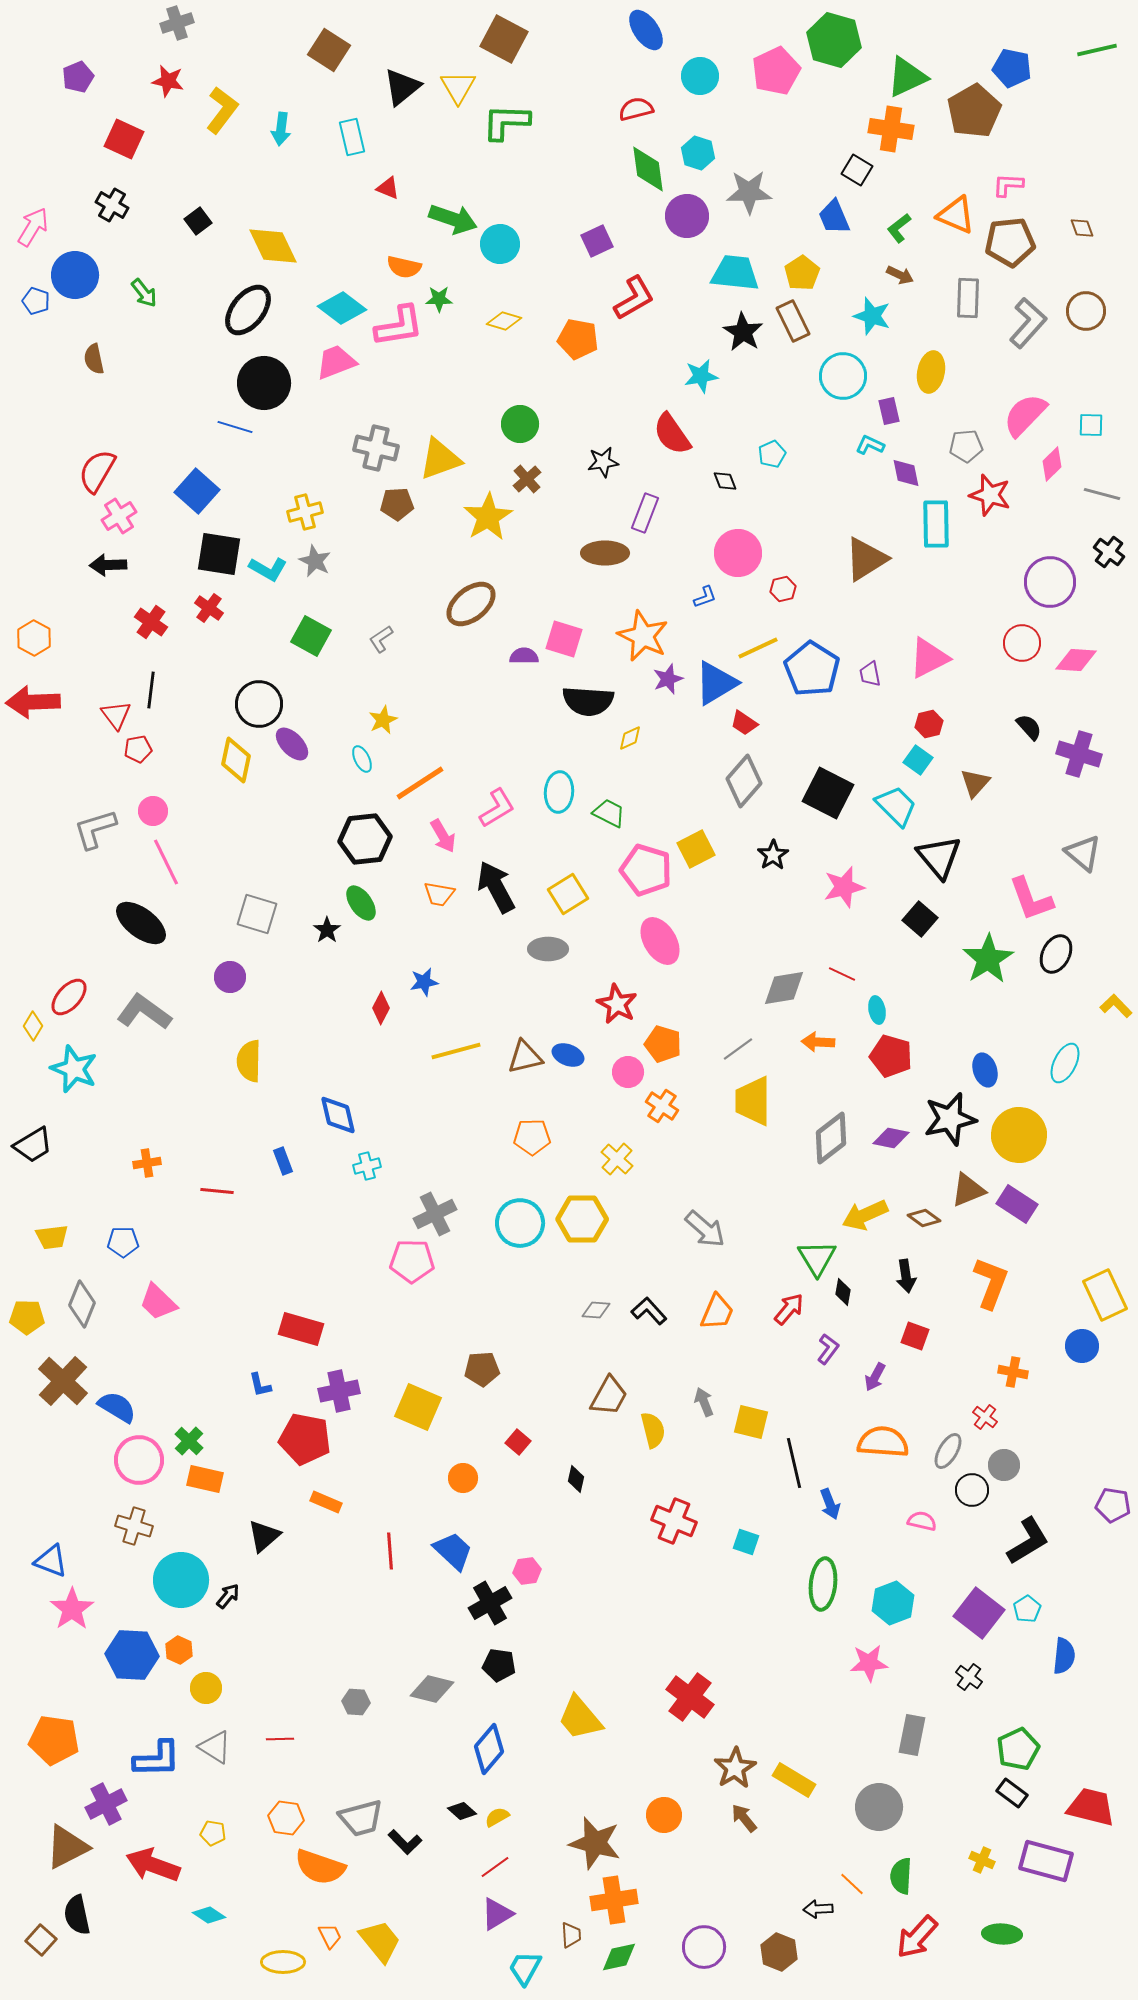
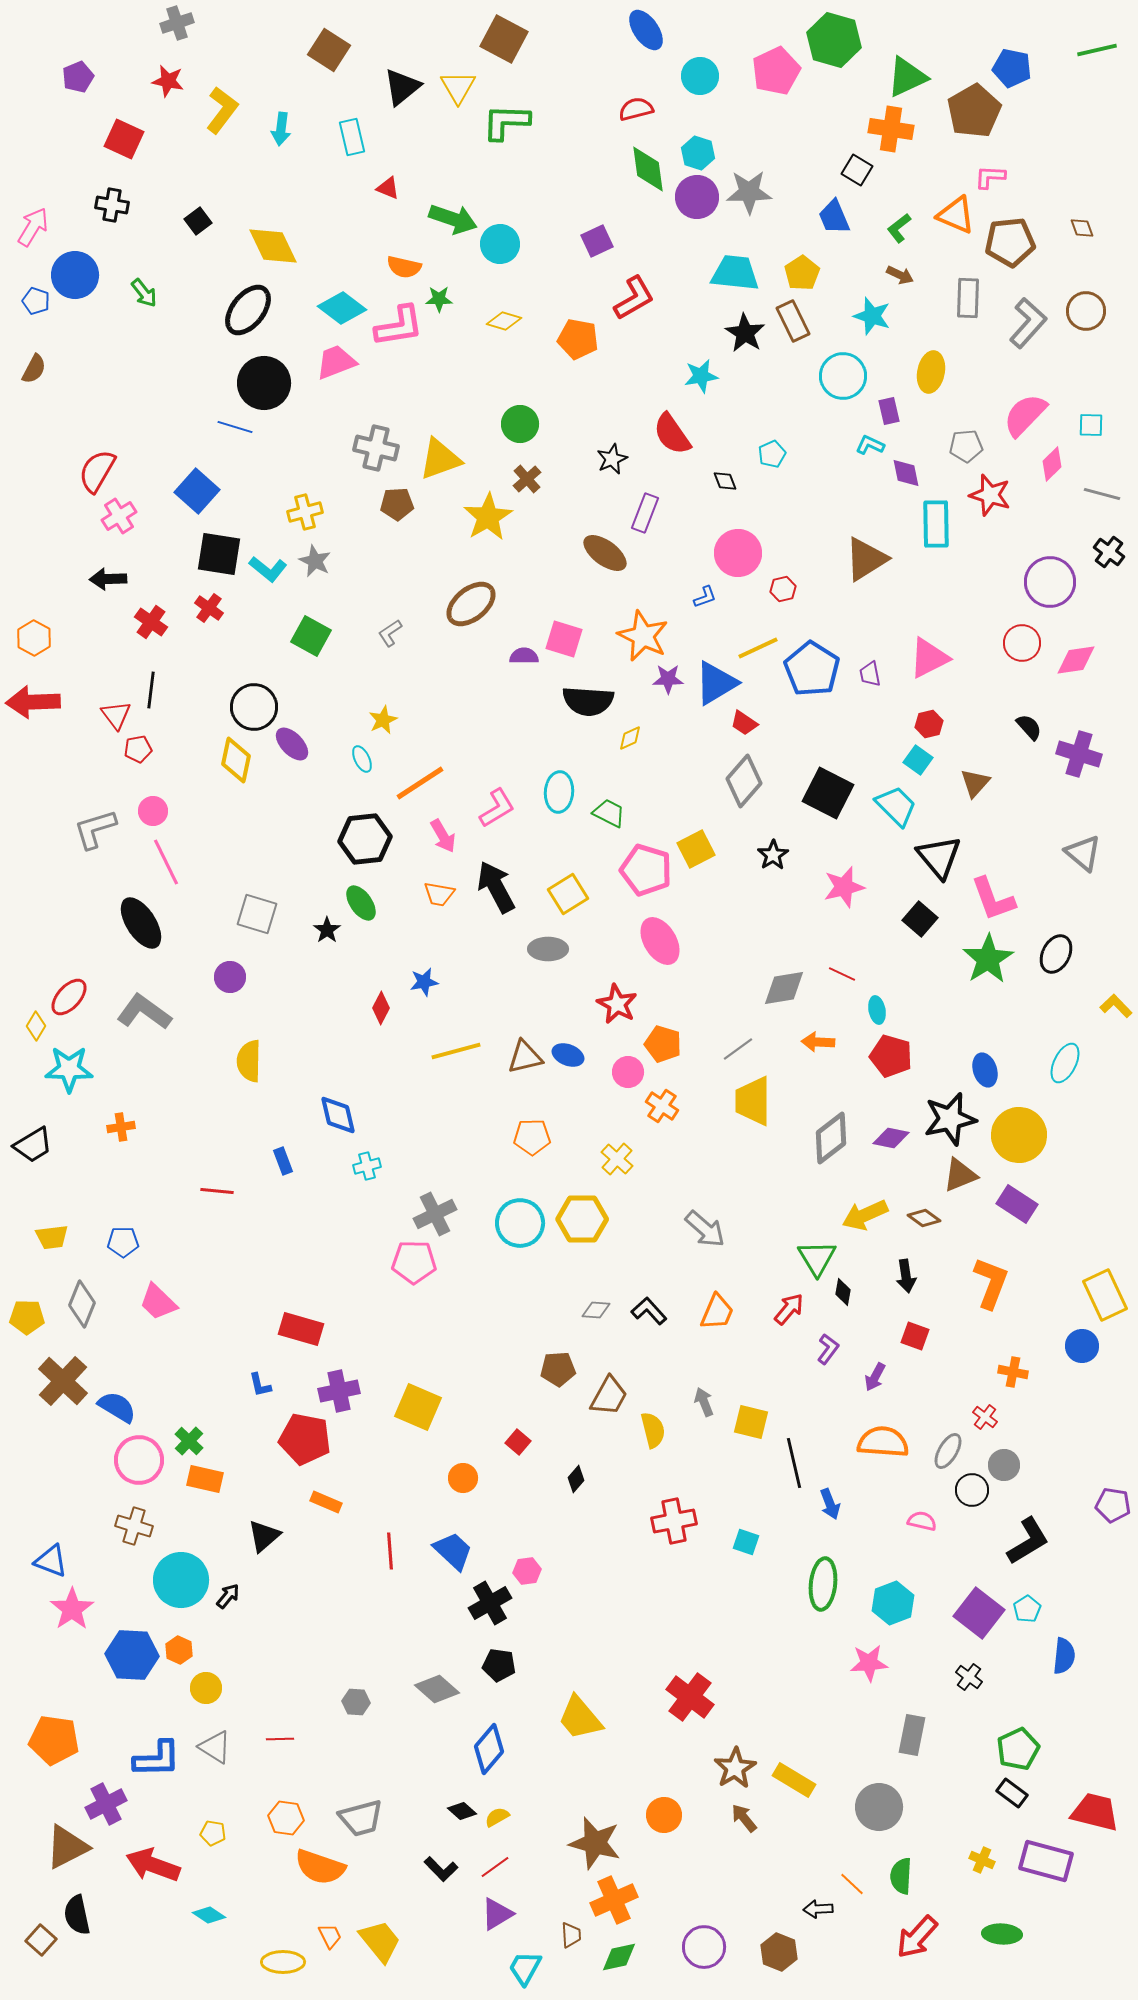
pink L-shape at (1008, 185): moved 18 px left, 8 px up
black cross at (112, 205): rotated 20 degrees counterclockwise
purple circle at (687, 216): moved 10 px right, 19 px up
black star at (743, 332): moved 2 px right, 1 px down
brown semicircle at (94, 359): moved 60 px left, 10 px down; rotated 140 degrees counterclockwise
black star at (603, 462): moved 9 px right, 3 px up; rotated 16 degrees counterclockwise
brown ellipse at (605, 553): rotated 36 degrees clockwise
black arrow at (108, 565): moved 14 px down
cyan L-shape at (268, 569): rotated 9 degrees clockwise
gray L-shape at (381, 639): moved 9 px right, 6 px up
pink diamond at (1076, 660): rotated 12 degrees counterclockwise
purple star at (668, 679): rotated 20 degrees clockwise
black circle at (259, 704): moved 5 px left, 3 px down
pink L-shape at (1031, 899): moved 38 px left
black ellipse at (141, 923): rotated 20 degrees clockwise
yellow diamond at (33, 1026): moved 3 px right
cyan star at (74, 1069): moved 5 px left; rotated 21 degrees counterclockwise
orange cross at (147, 1163): moved 26 px left, 36 px up
brown triangle at (968, 1190): moved 8 px left, 15 px up
pink pentagon at (412, 1261): moved 2 px right, 1 px down
brown pentagon at (482, 1369): moved 76 px right
black diamond at (576, 1479): rotated 28 degrees clockwise
red cross at (674, 1521): rotated 33 degrees counterclockwise
gray diamond at (432, 1689): moved 5 px right; rotated 27 degrees clockwise
red trapezoid at (1091, 1807): moved 4 px right, 5 px down
black L-shape at (405, 1842): moved 36 px right, 27 px down
orange cross at (614, 1900): rotated 15 degrees counterclockwise
